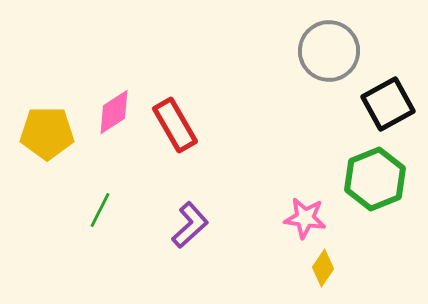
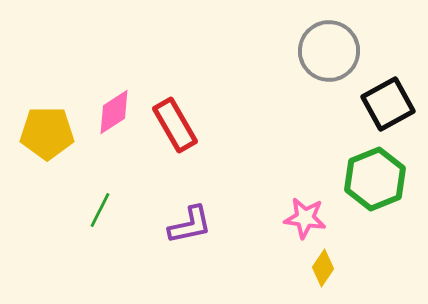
purple L-shape: rotated 30 degrees clockwise
